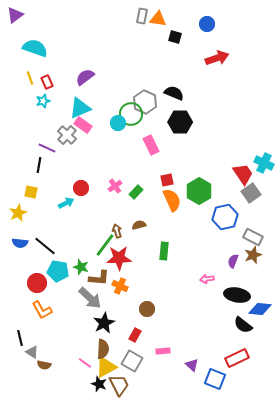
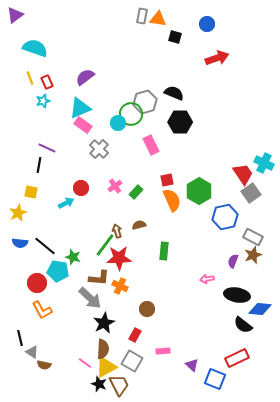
gray hexagon at (145, 102): rotated 20 degrees clockwise
gray cross at (67, 135): moved 32 px right, 14 px down
green star at (81, 267): moved 8 px left, 10 px up
